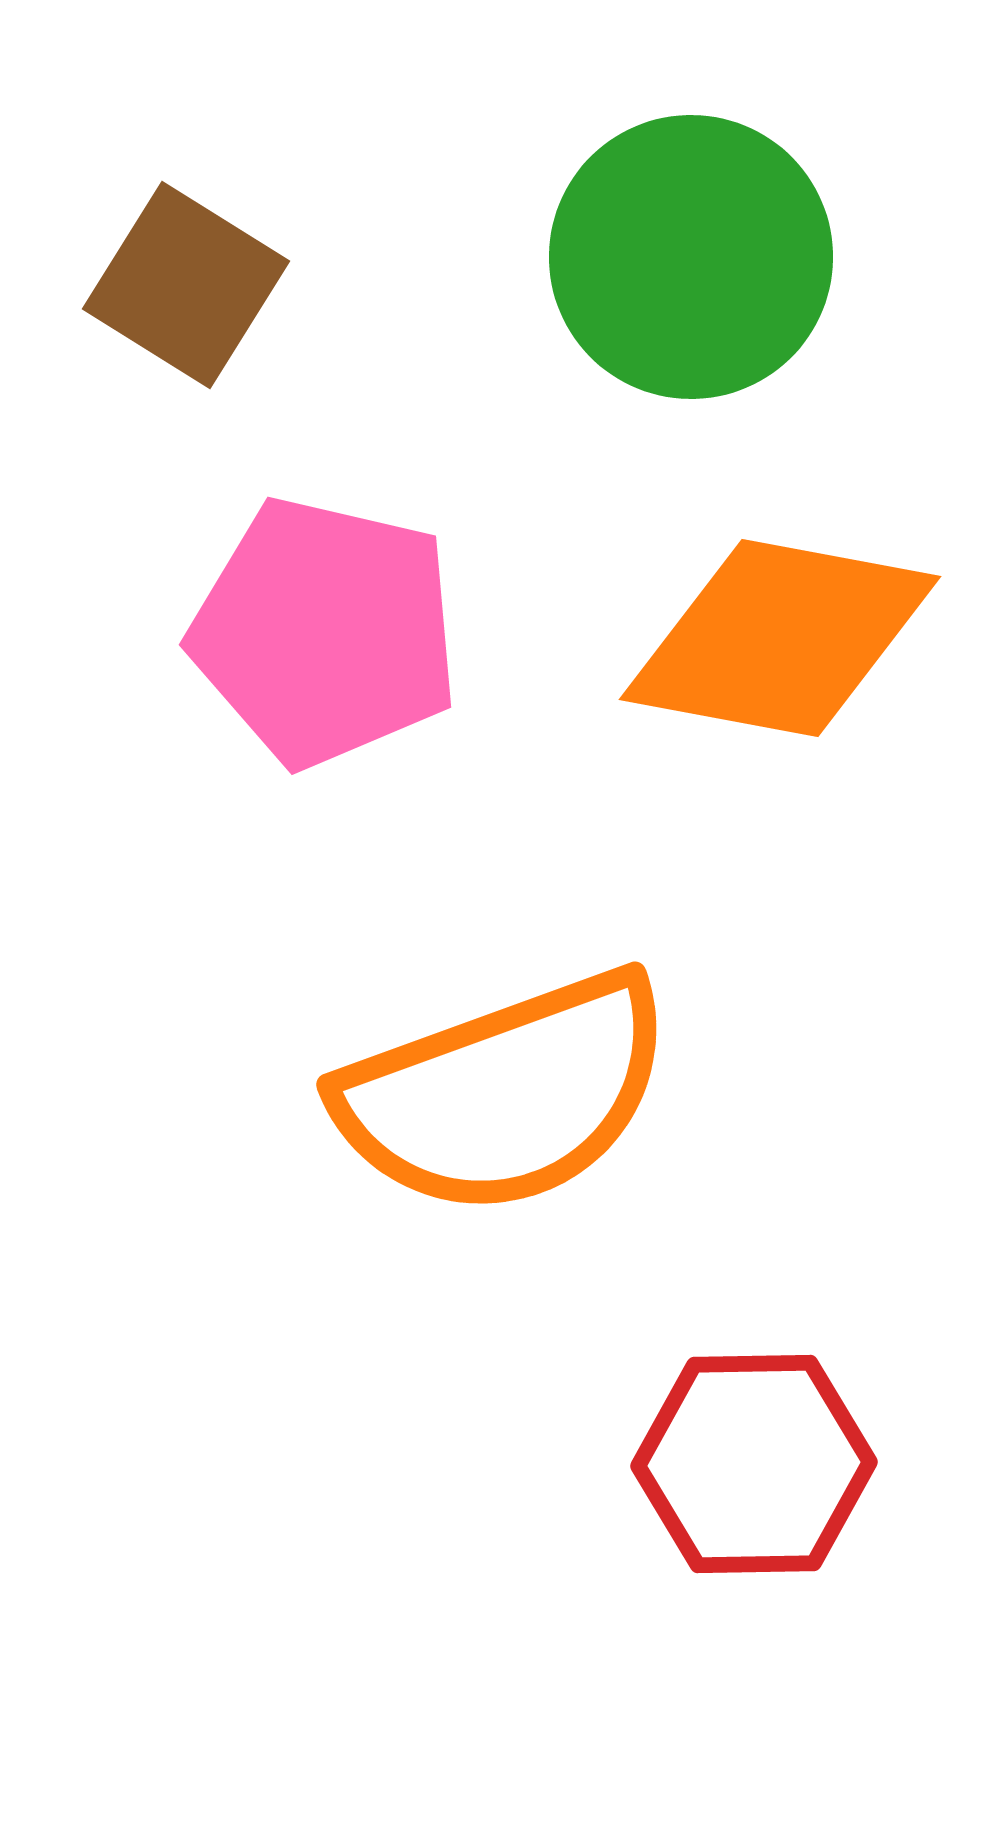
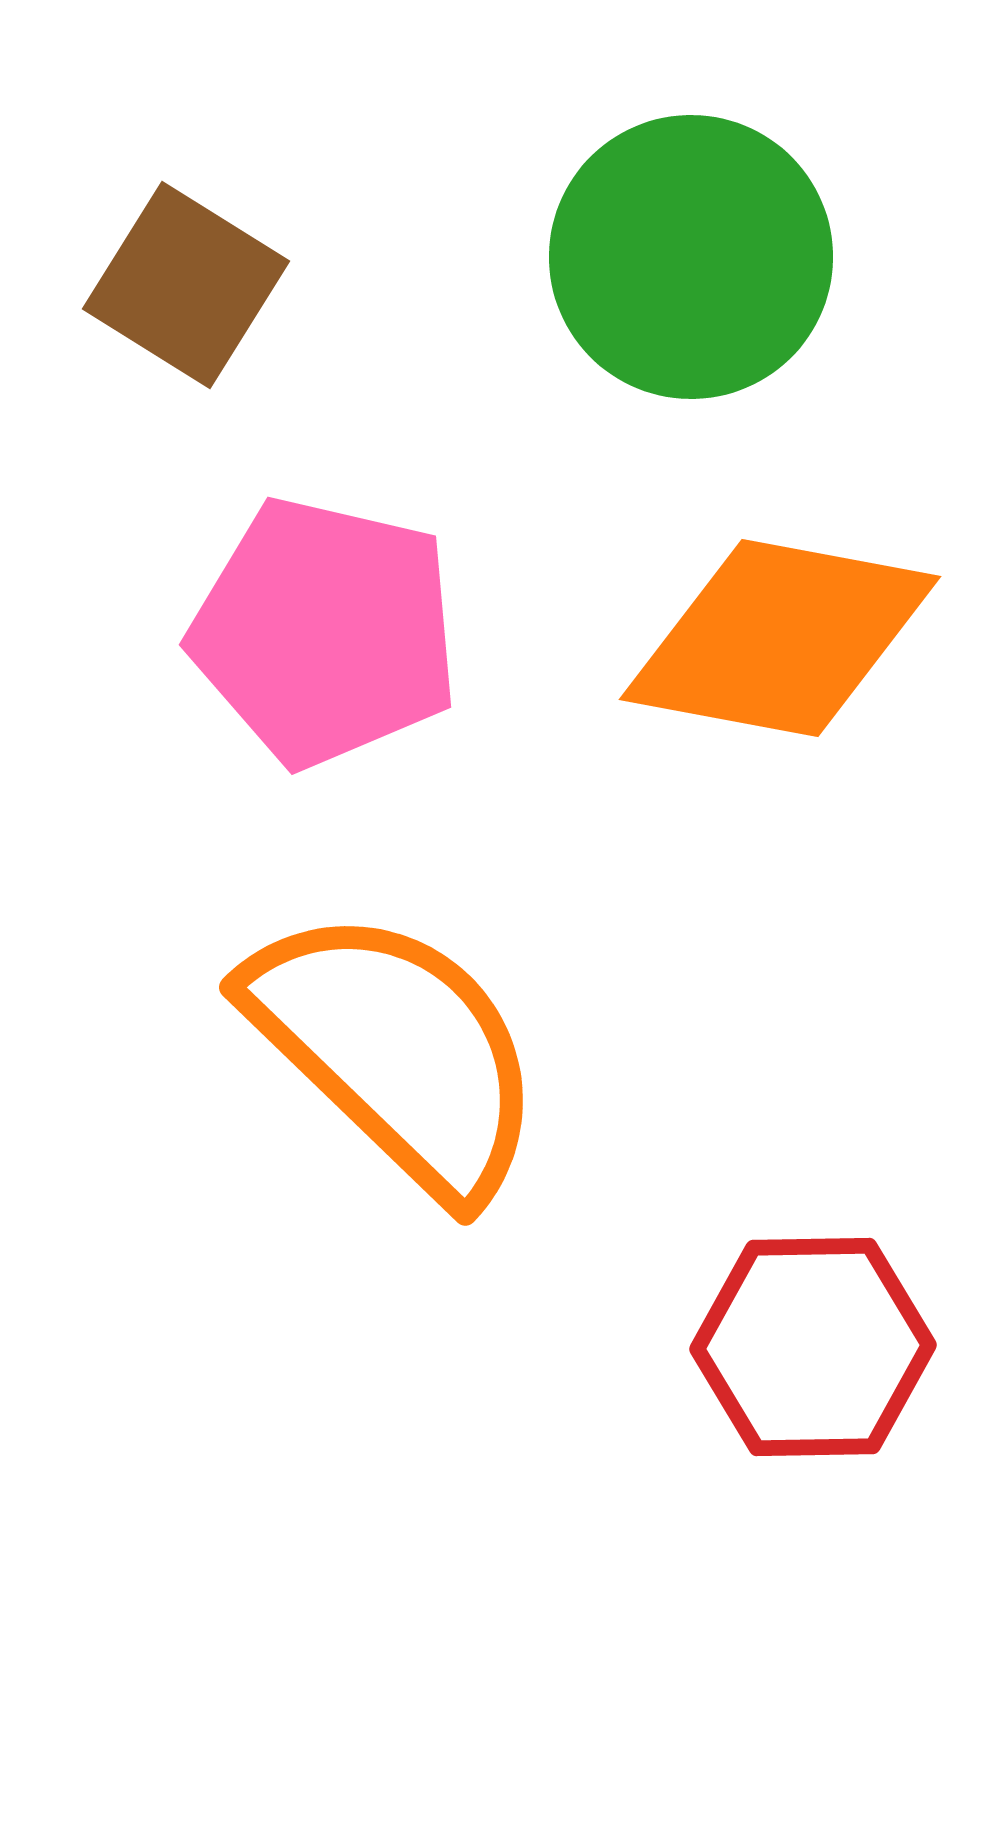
orange semicircle: moved 109 px left, 43 px up; rotated 116 degrees counterclockwise
red hexagon: moved 59 px right, 117 px up
